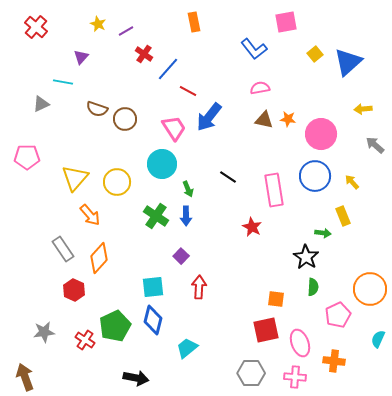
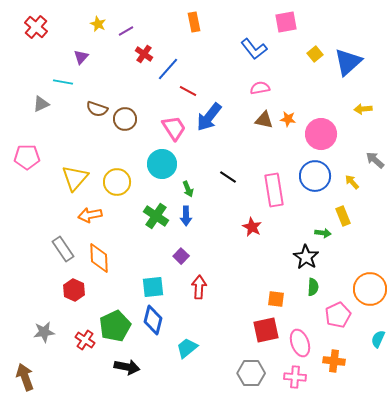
gray arrow at (375, 145): moved 15 px down
orange arrow at (90, 215): rotated 120 degrees clockwise
orange diamond at (99, 258): rotated 44 degrees counterclockwise
black arrow at (136, 378): moved 9 px left, 11 px up
